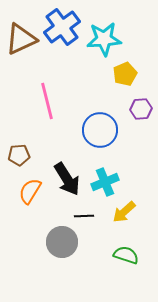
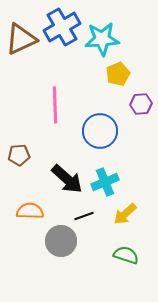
blue cross: rotated 6 degrees clockwise
cyan star: moved 2 px left
yellow pentagon: moved 7 px left
pink line: moved 8 px right, 4 px down; rotated 12 degrees clockwise
purple hexagon: moved 5 px up
blue circle: moved 1 px down
black arrow: rotated 16 degrees counterclockwise
orange semicircle: moved 20 px down; rotated 60 degrees clockwise
yellow arrow: moved 1 px right, 2 px down
black line: rotated 18 degrees counterclockwise
gray circle: moved 1 px left, 1 px up
